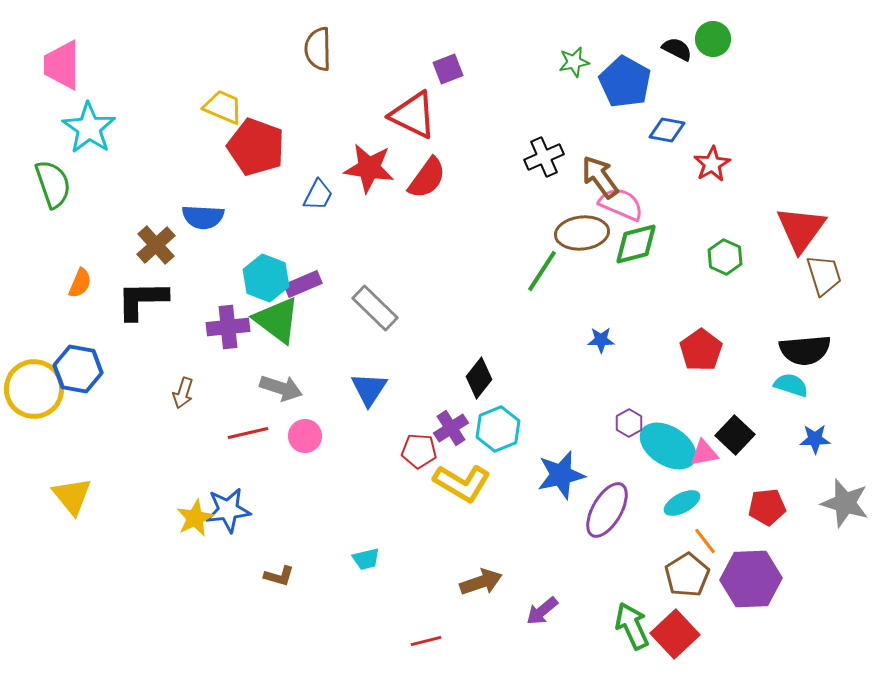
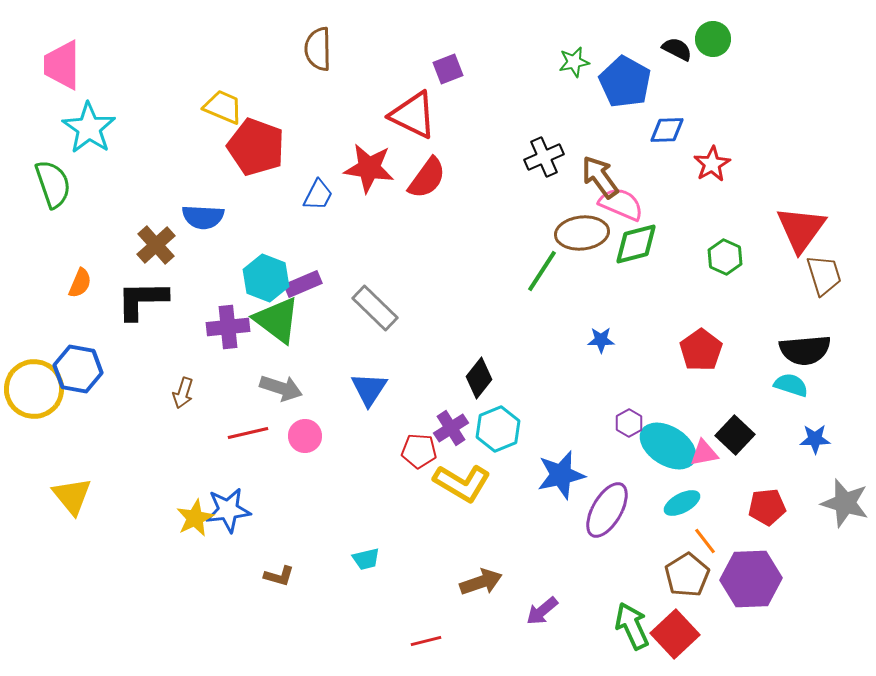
blue diamond at (667, 130): rotated 12 degrees counterclockwise
